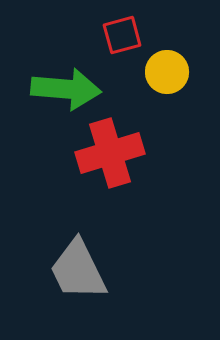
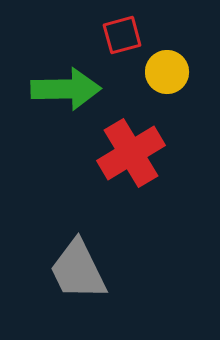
green arrow: rotated 6 degrees counterclockwise
red cross: moved 21 px right; rotated 14 degrees counterclockwise
